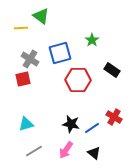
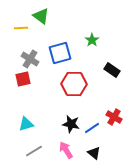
red hexagon: moved 4 px left, 4 px down
pink arrow: rotated 114 degrees clockwise
